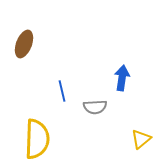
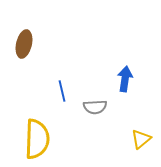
brown ellipse: rotated 8 degrees counterclockwise
blue arrow: moved 3 px right, 1 px down
